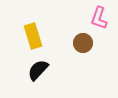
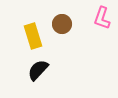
pink L-shape: moved 3 px right
brown circle: moved 21 px left, 19 px up
